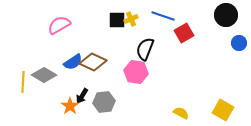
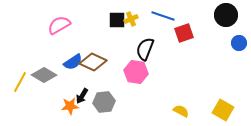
red square: rotated 12 degrees clockwise
yellow line: moved 3 px left; rotated 25 degrees clockwise
orange star: rotated 30 degrees clockwise
yellow semicircle: moved 2 px up
